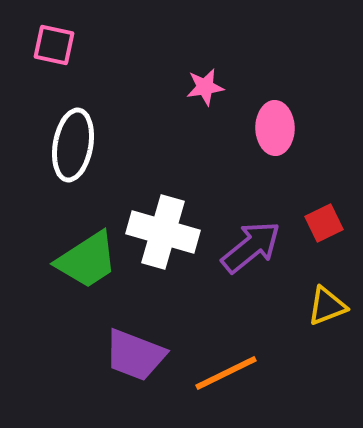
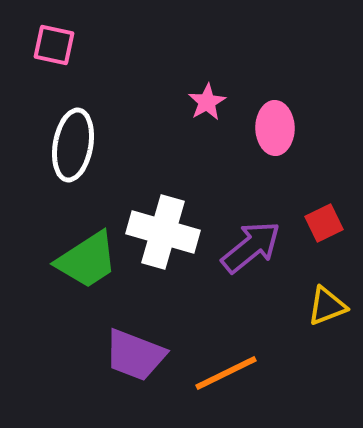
pink star: moved 2 px right, 15 px down; rotated 21 degrees counterclockwise
